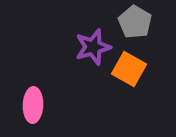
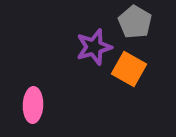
purple star: moved 1 px right
